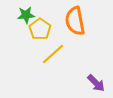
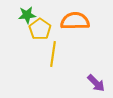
green star: moved 1 px right
orange semicircle: rotated 100 degrees clockwise
yellow line: rotated 40 degrees counterclockwise
